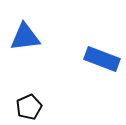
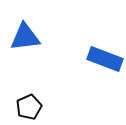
blue rectangle: moved 3 px right
